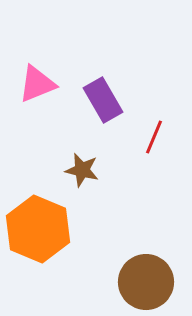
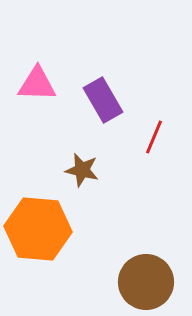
pink triangle: rotated 24 degrees clockwise
orange hexagon: rotated 18 degrees counterclockwise
